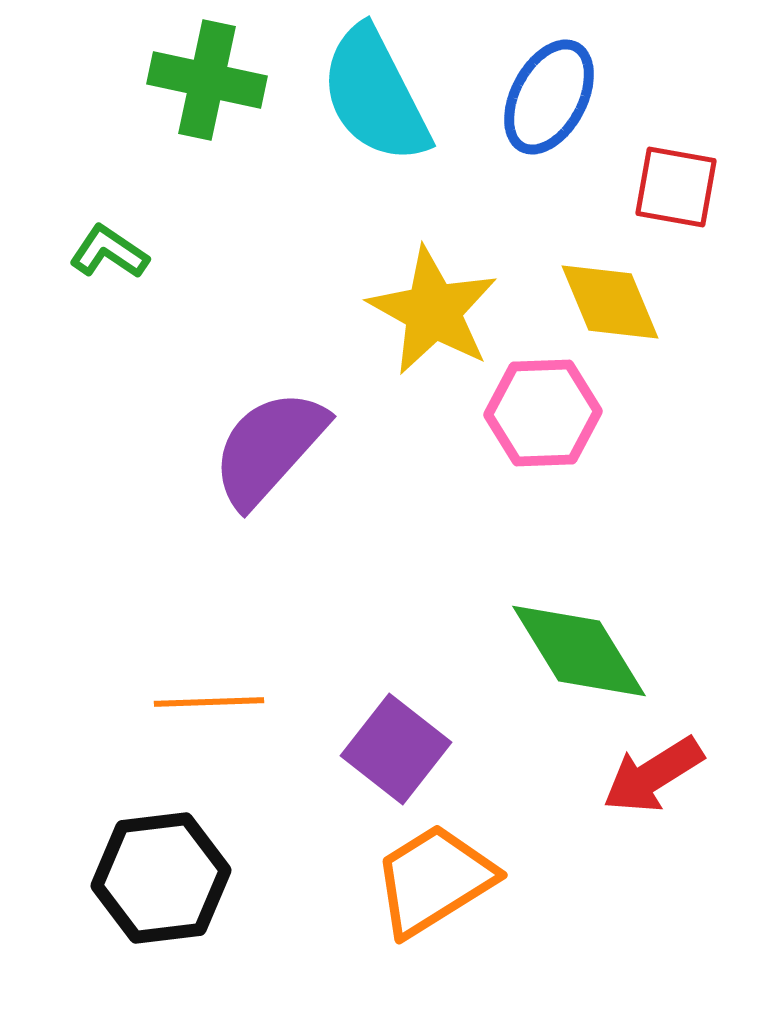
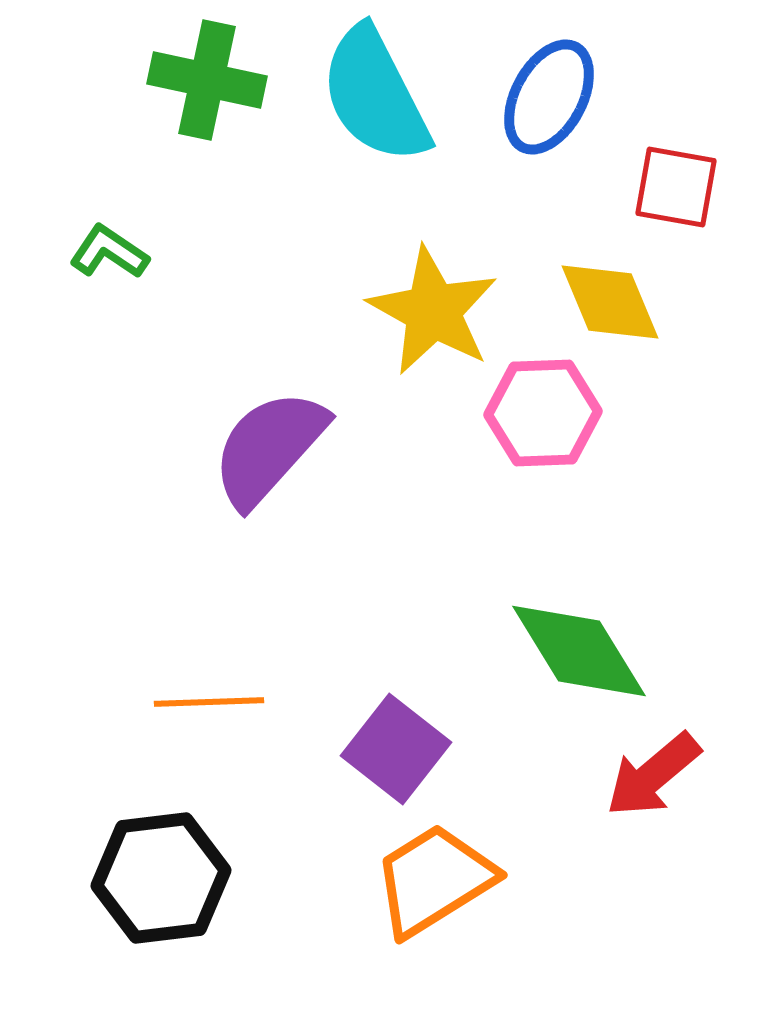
red arrow: rotated 8 degrees counterclockwise
